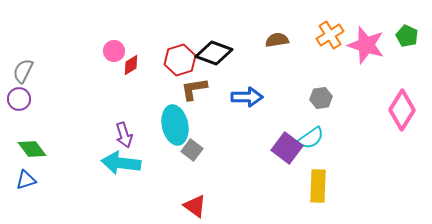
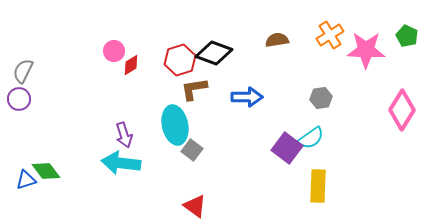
pink star: moved 5 px down; rotated 15 degrees counterclockwise
green diamond: moved 14 px right, 22 px down
